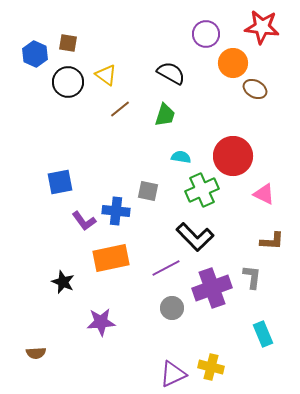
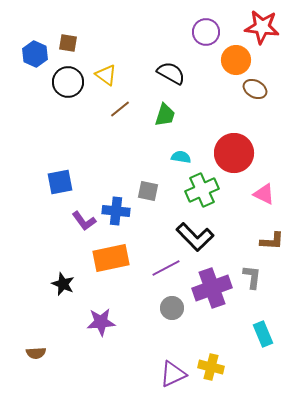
purple circle: moved 2 px up
orange circle: moved 3 px right, 3 px up
red circle: moved 1 px right, 3 px up
black star: moved 2 px down
